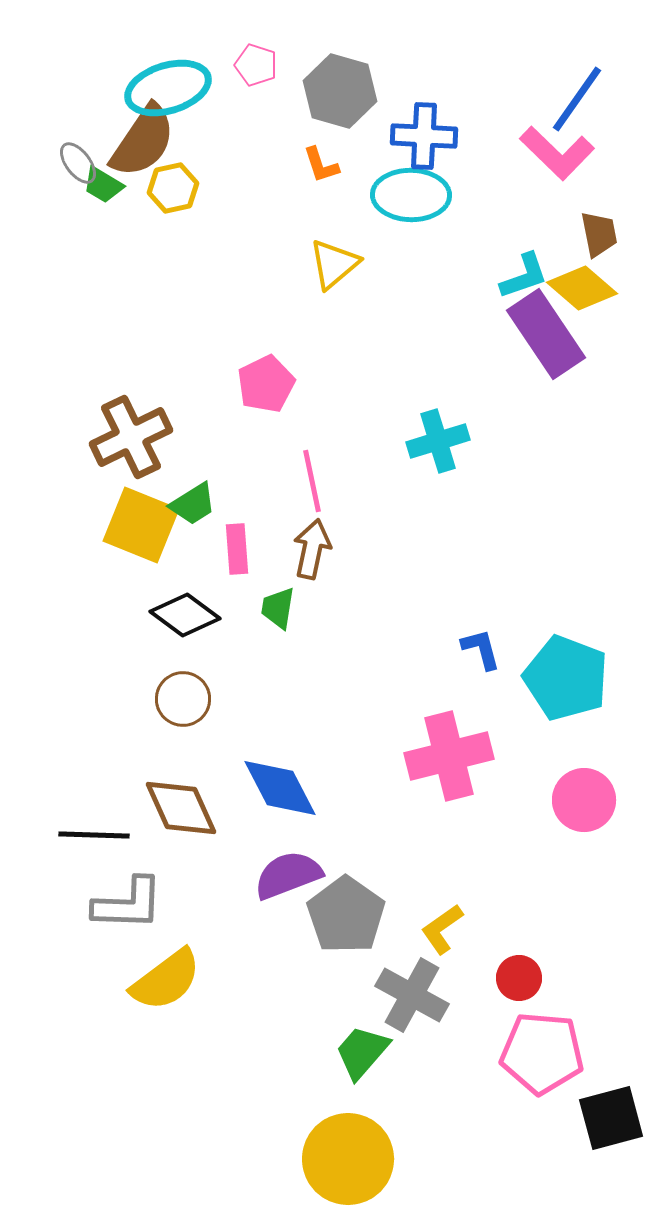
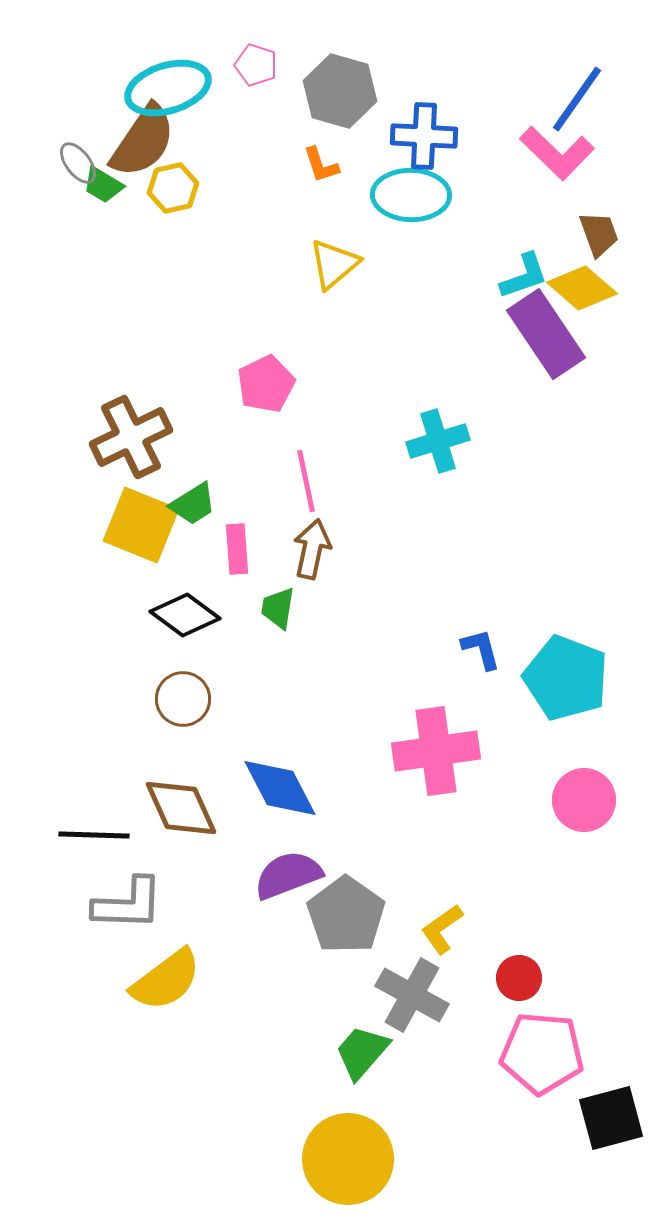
brown trapezoid at (599, 234): rotated 9 degrees counterclockwise
pink line at (312, 481): moved 6 px left
pink cross at (449, 756): moved 13 px left, 5 px up; rotated 6 degrees clockwise
